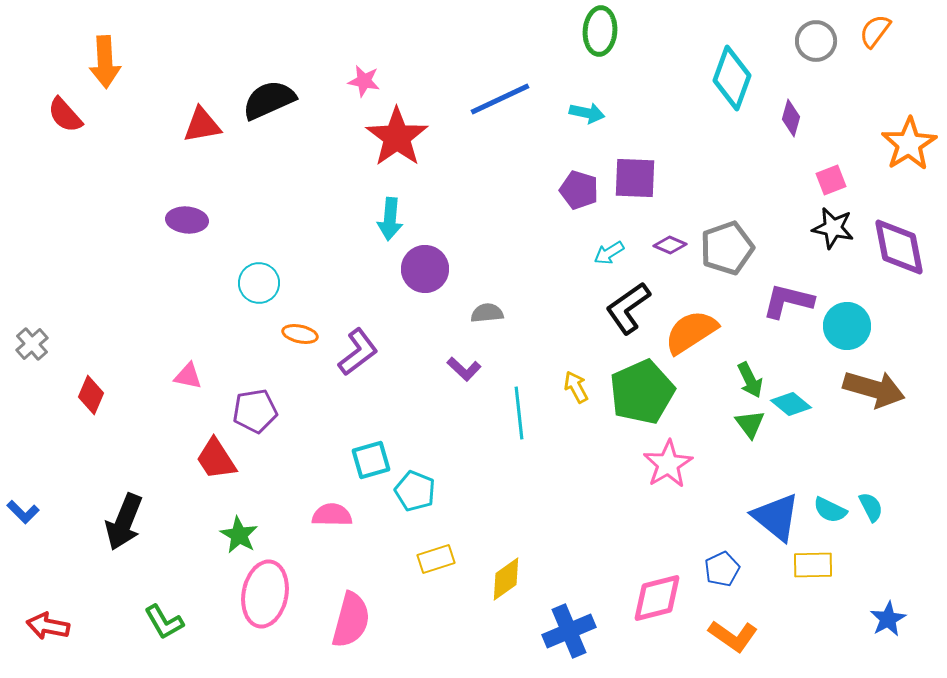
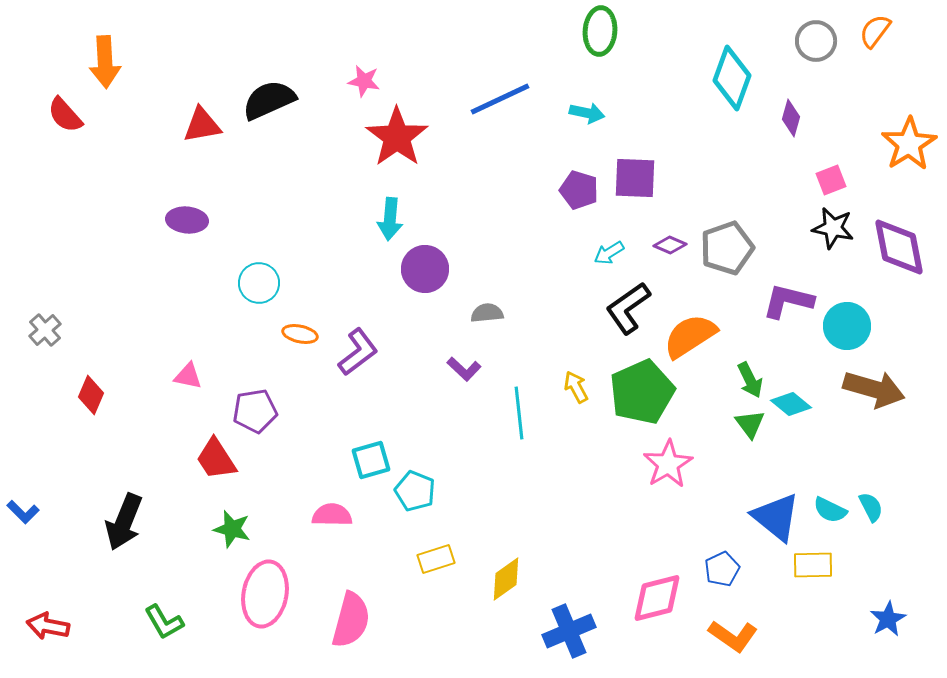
orange semicircle at (691, 332): moved 1 px left, 4 px down
gray cross at (32, 344): moved 13 px right, 14 px up
green star at (239, 535): moved 7 px left, 6 px up; rotated 15 degrees counterclockwise
